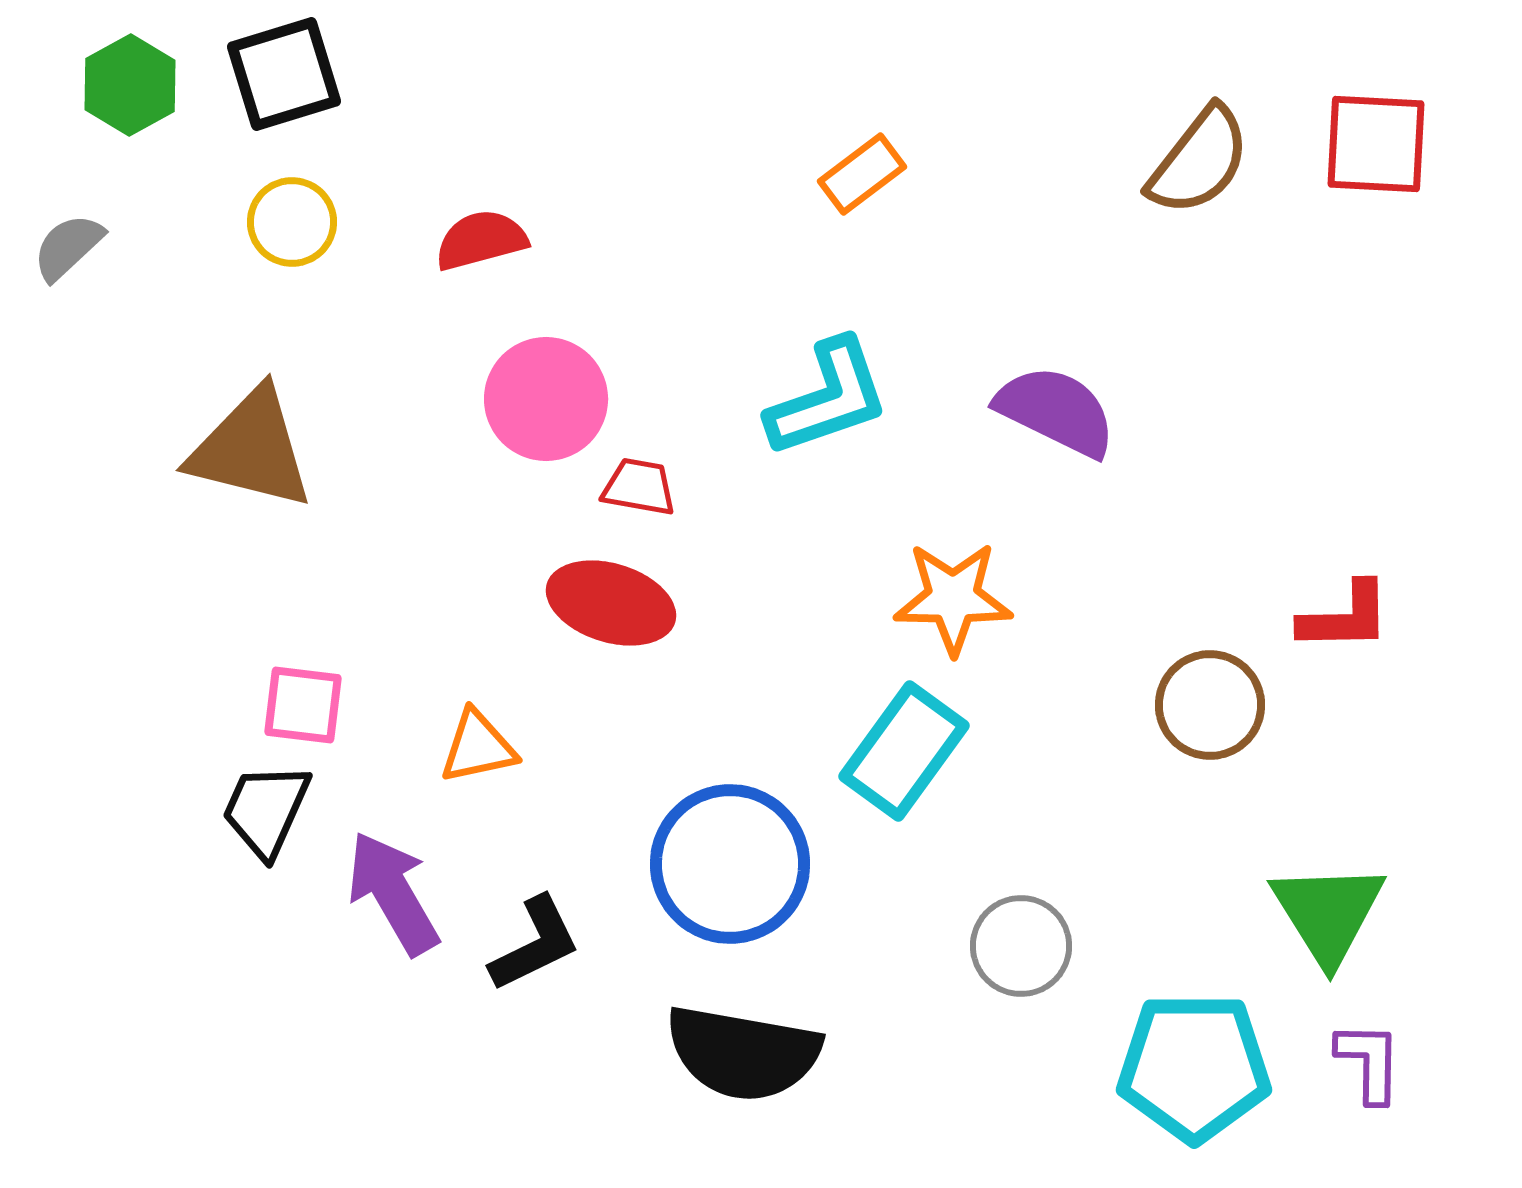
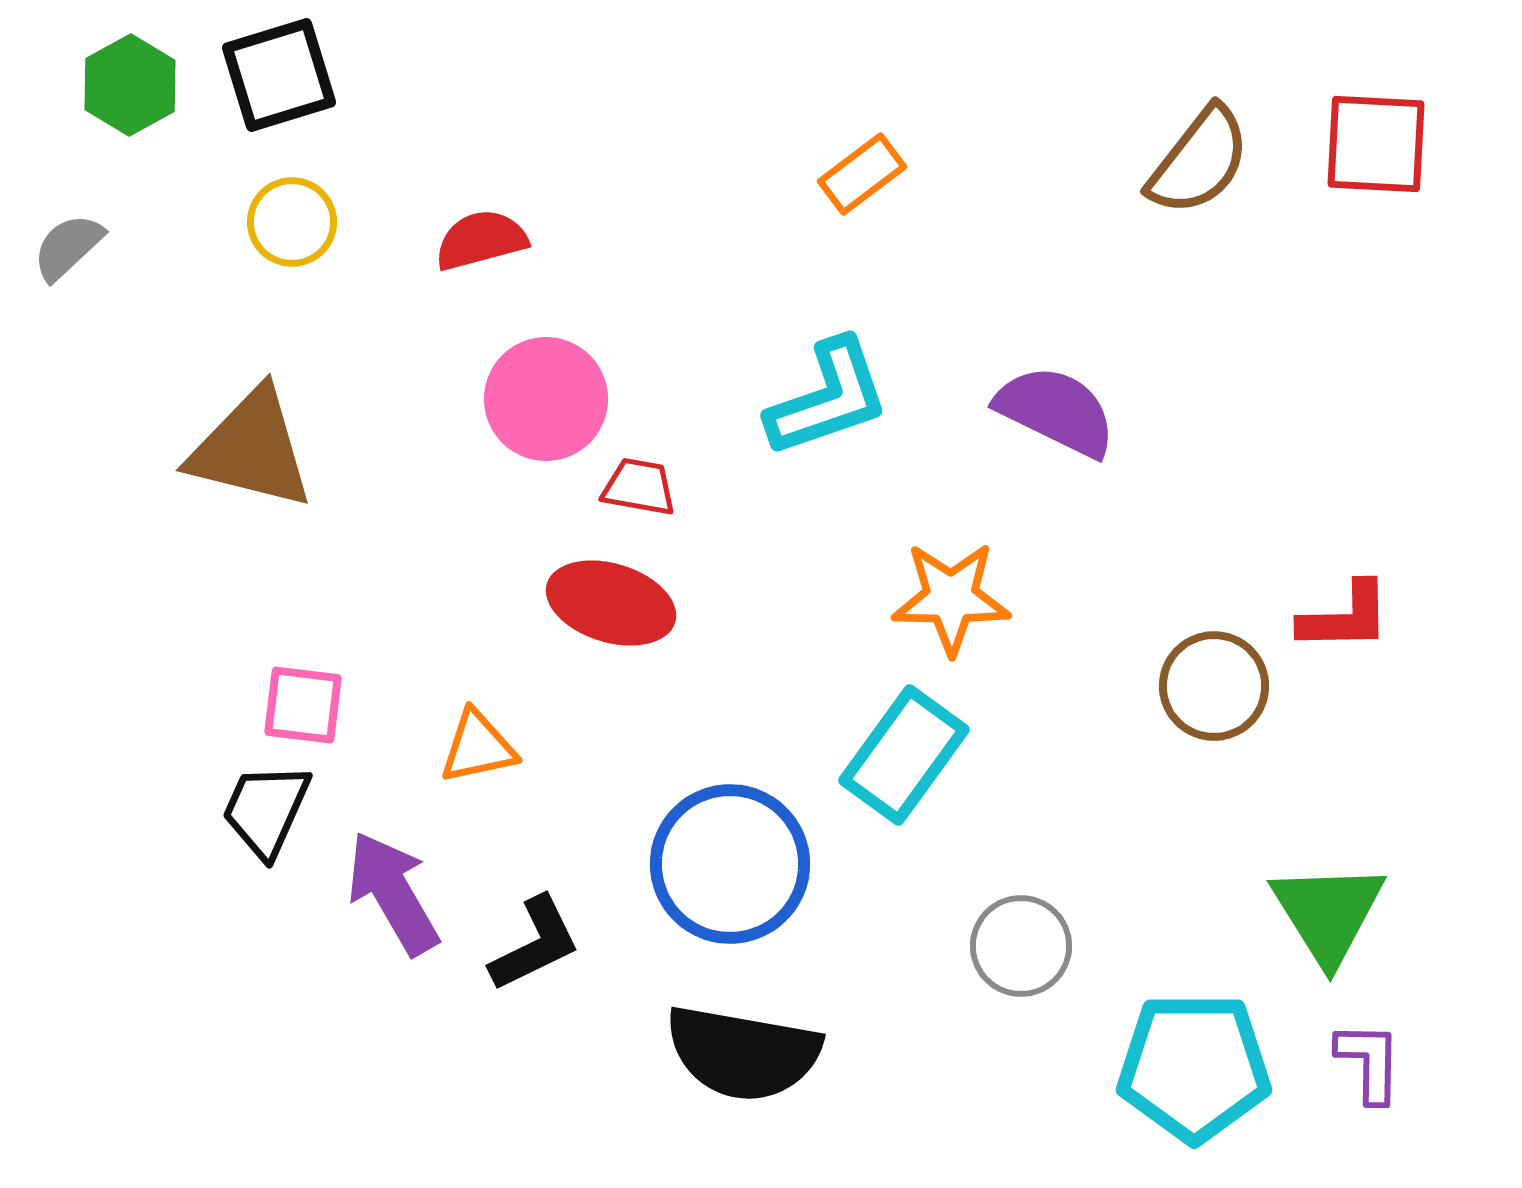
black square: moved 5 px left, 1 px down
orange star: moved 2 px left
brown circle: moved 4 px right, 19 px up
cyan rectangle: moved 4 px down
